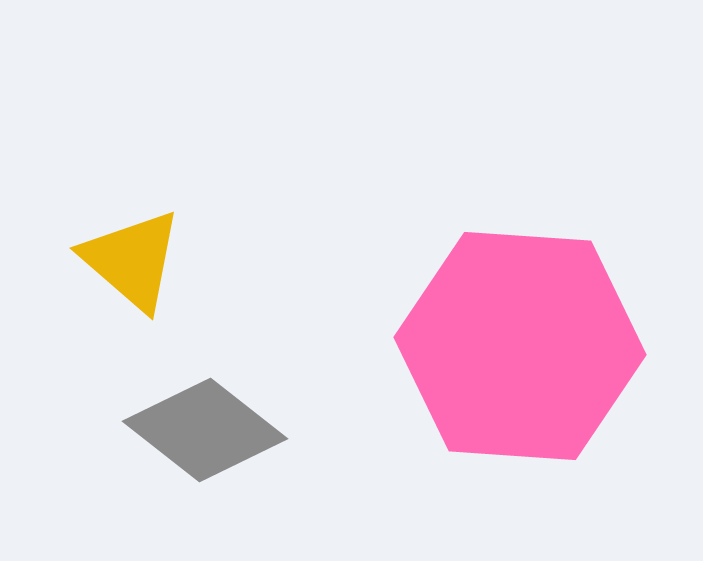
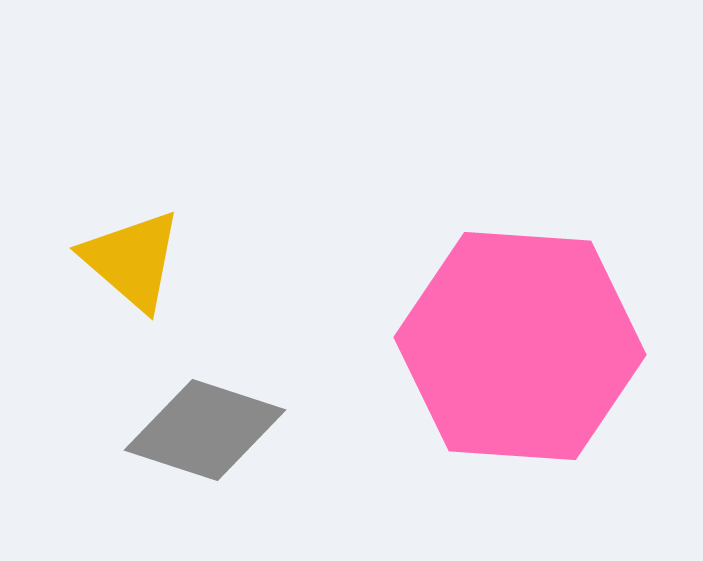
gray diamond: rotated 20 degrees counterclockwise
